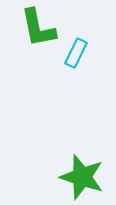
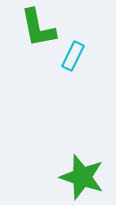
cyan rectangle: moved 3 px left, 3 px down
